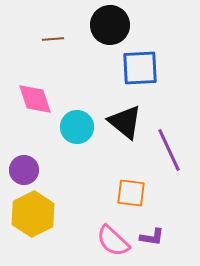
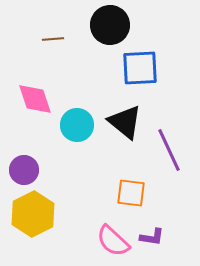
cyan circle: moved 2 px up
